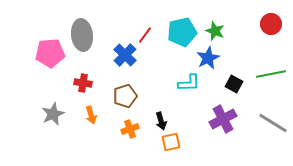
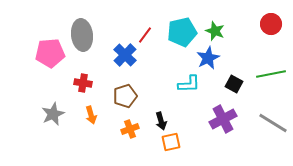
cyan L-shape: moved 1 px down
